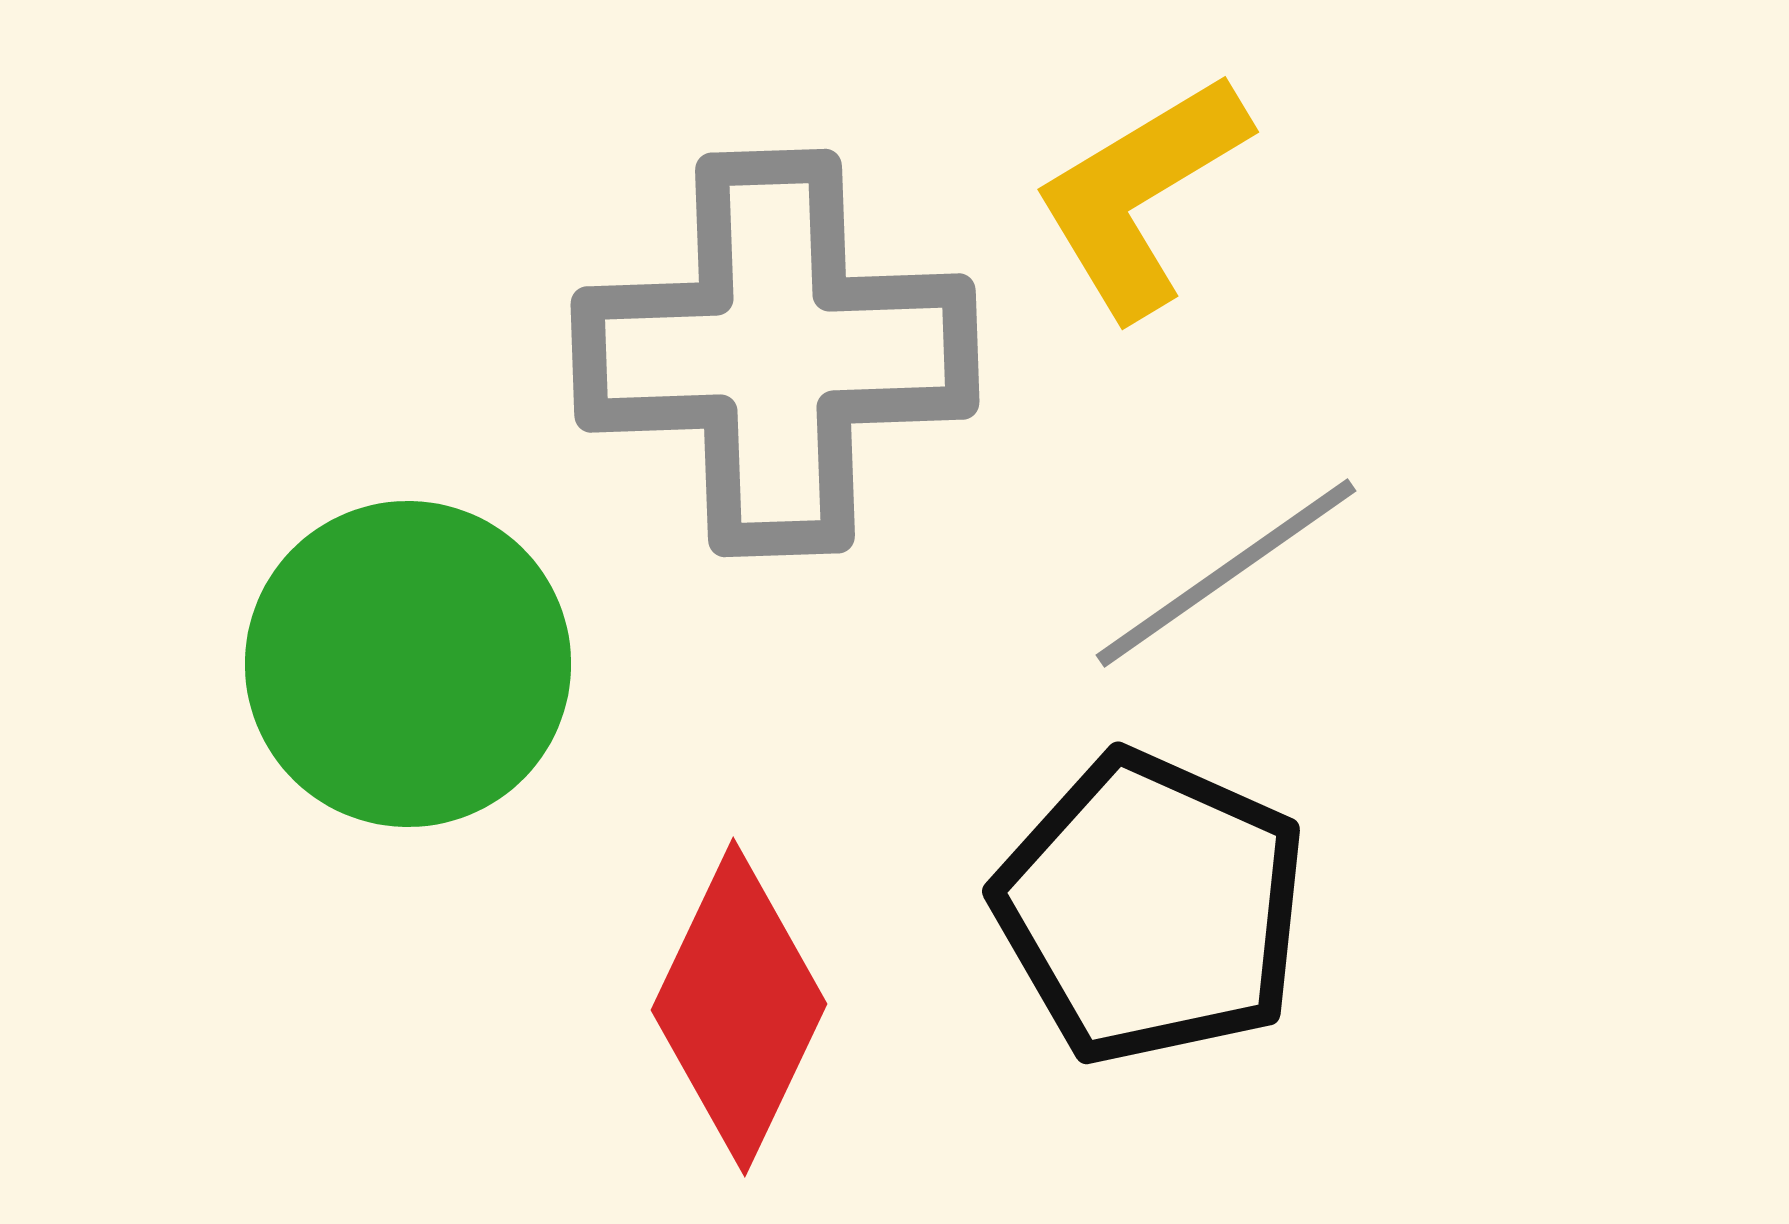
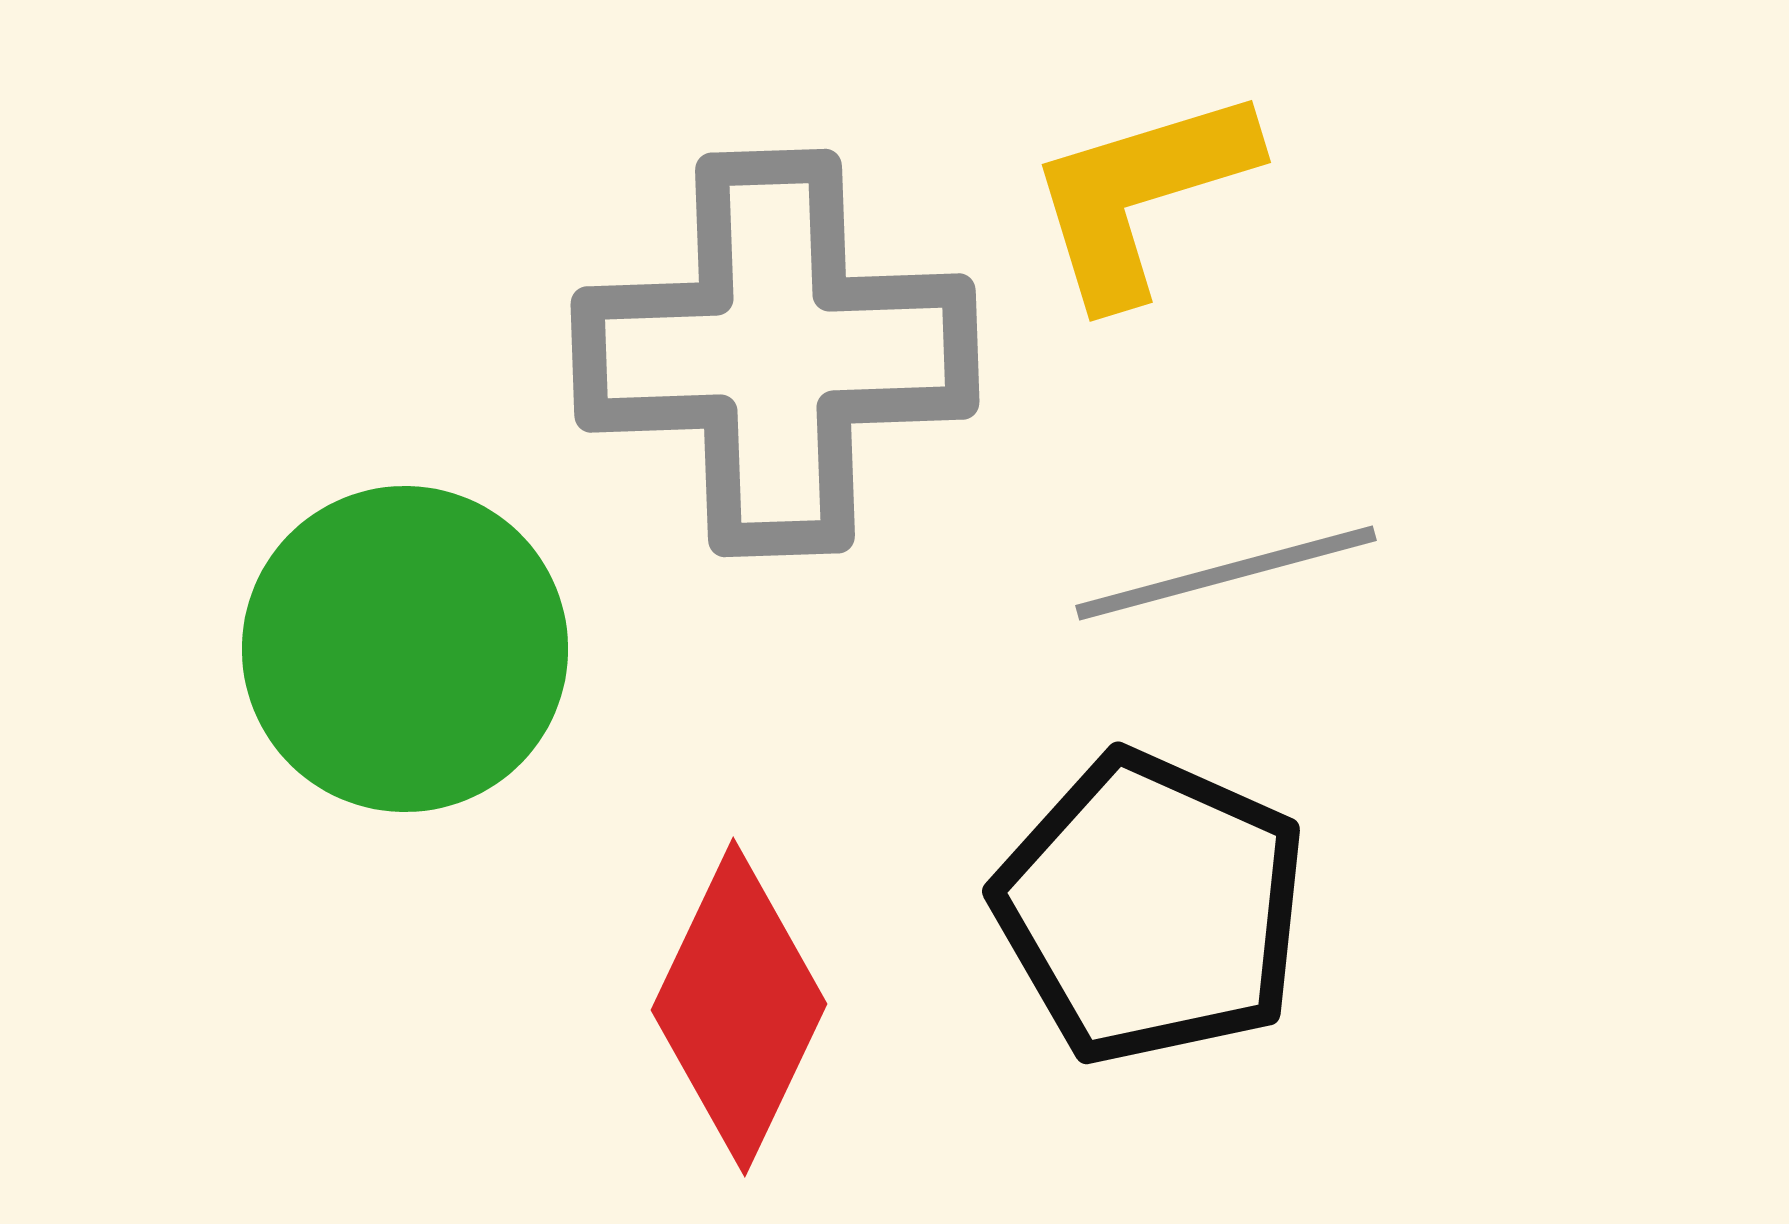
yellow L-shape: rotated 14 degrees clockwise
gray line: rotated 20 degrees clockwise
green circle: moved 3 px left, 15 px up
